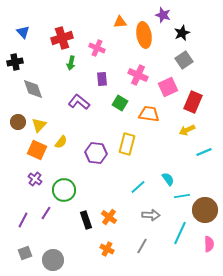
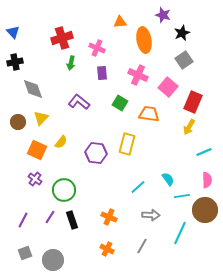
blue triangle at (23, 32): moved 10 px left
orange ellipse at (144, 35): moved 5 px down
purple rectangle at (102, 79): moved 6 px up
pink square at (168, 87): rotated 24 degrees counterclockwise
yellow triangle at (39, 125): moved 2 px right, 7 px up
yellow arrow at (187, 130): moved 2 px right, 3 px up; rotated 35 degrees counterclockwise
purple line at (46, 213): moved 4 px right, 4 px down
orange cross at (109, 217): rotated 14 degrees counterclockwise
black rectangle at (86, 220): moved 14 px left
pink semicircle at (209, 244): moved 2 px left, 64 px up
